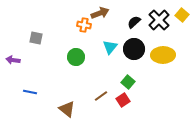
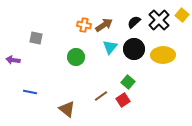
brown arrow: moved 4 px right, 12 px down; rotated 12 degrees counterclockwise
